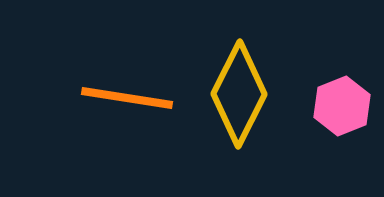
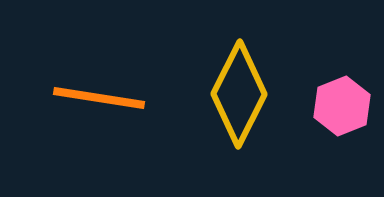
orange line: moved 28 px left
